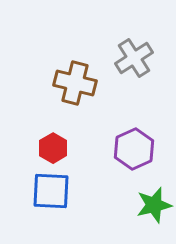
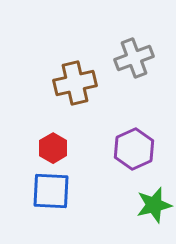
gray cross: rotated 12 degrees clockwise
brown cross: rotated 27 degrees counterclockwise
